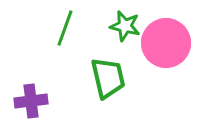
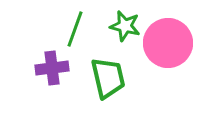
green line: moved 10 px right, 1 px down
pink circle: moved 2 px right
purple cross: moved 21 px right, 33 px up
